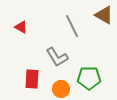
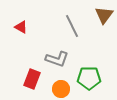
brown triangle: rotated 36 degrees clockwise
gray L-shape: moved 2 px down; rotated 40 degrees counterclockwise
red rectangle: rotated 18 degrees clockwise
